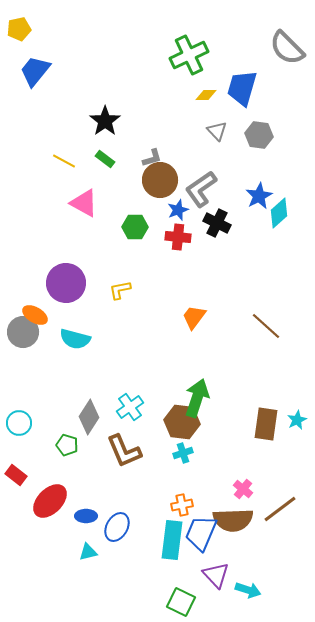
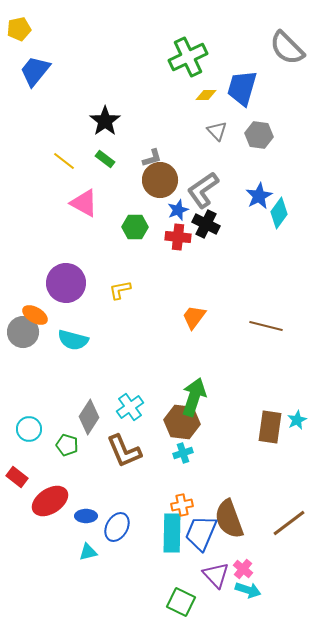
green cross at (189, 55): moved 1 px left, 2 px down
yellow line at (64, 161): rotated 10 degrees clockwise
gray L-shape at (201, 189): moved 2 px right, 1 px down
cyan diamond at (279, 213): rotated 12 degrees counterclockwise
black cross at (217, 223): moved 11 px left, 1 px down
brown line at (266, 326): rotated 28 degrees counterclockwise
cyan semicircle at (75, 339): moved 2 px left, 1 px down
green arrow at (197, 398): moved 3 px left, 1 px up
cyan circle at (19, 423): moved 10 px right, 6 px down
brown rectangle at (266, 424): moved 4 px right, 3 px down
red rectangle at (16, 475): moved 1 px right, 2 px down
pink cross at (243, 489): moved 80 px down
red ellipse at (50, 501): rotated 12 degrees clockwise
brown line at (280, 509): moved 9 px right, 14 px down
brown semicircle at (233, 520): moved 4 px left, 1 px up; rotated 72 degrees clockwise
cyan rectangle at (172, 540): moved 7 px up; rotated 6 degrees counterclockwise
